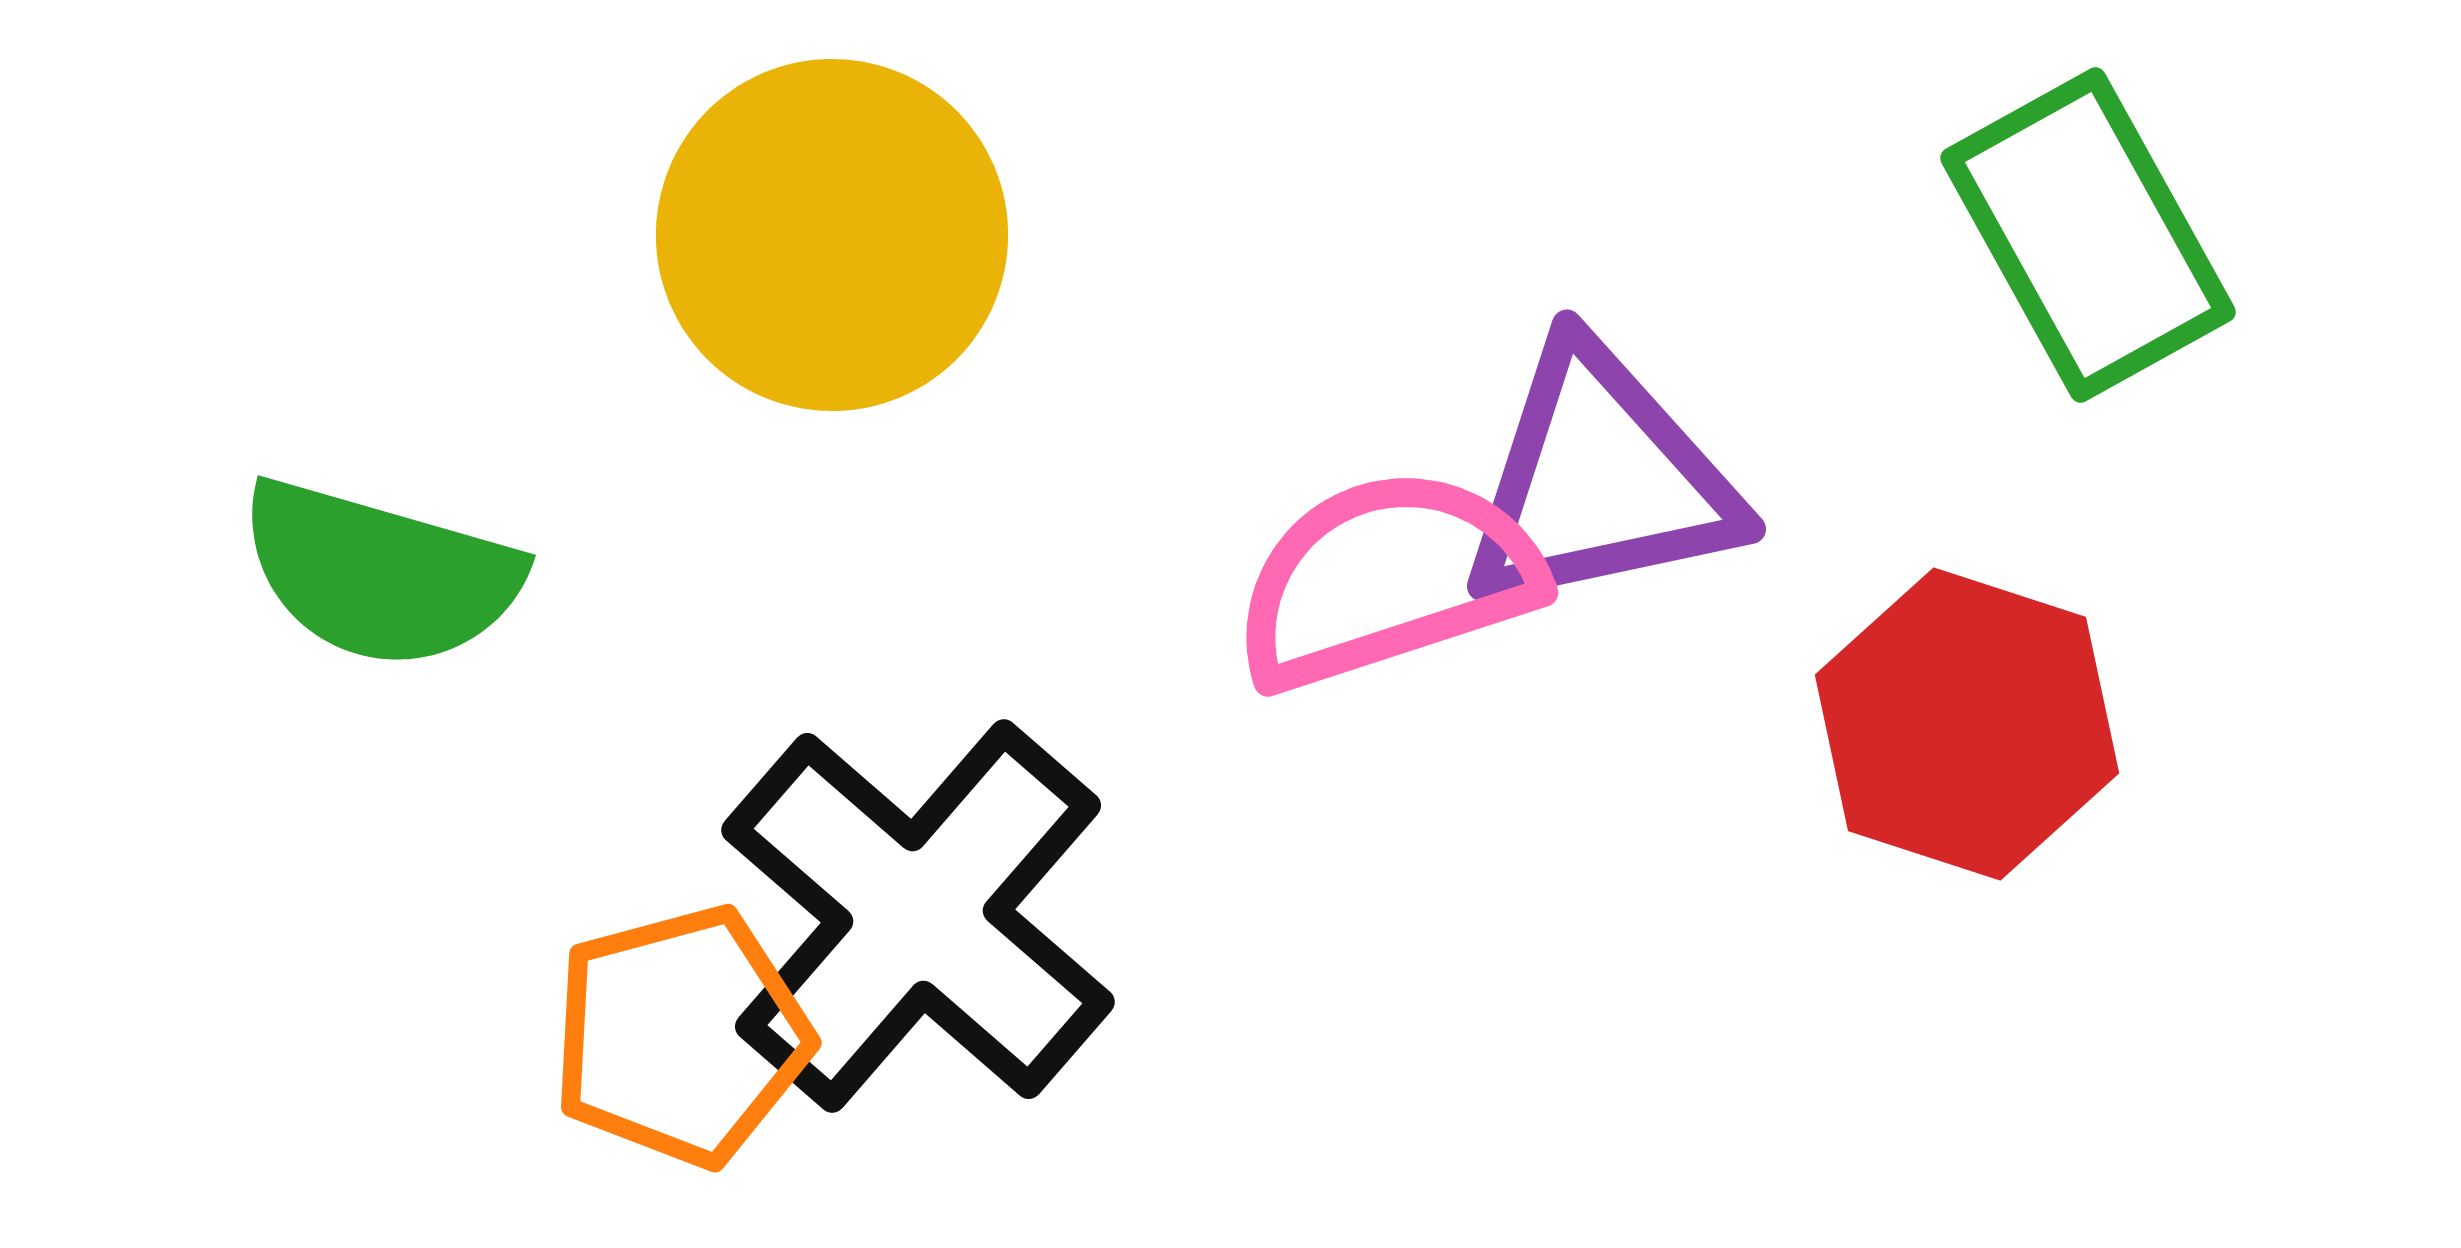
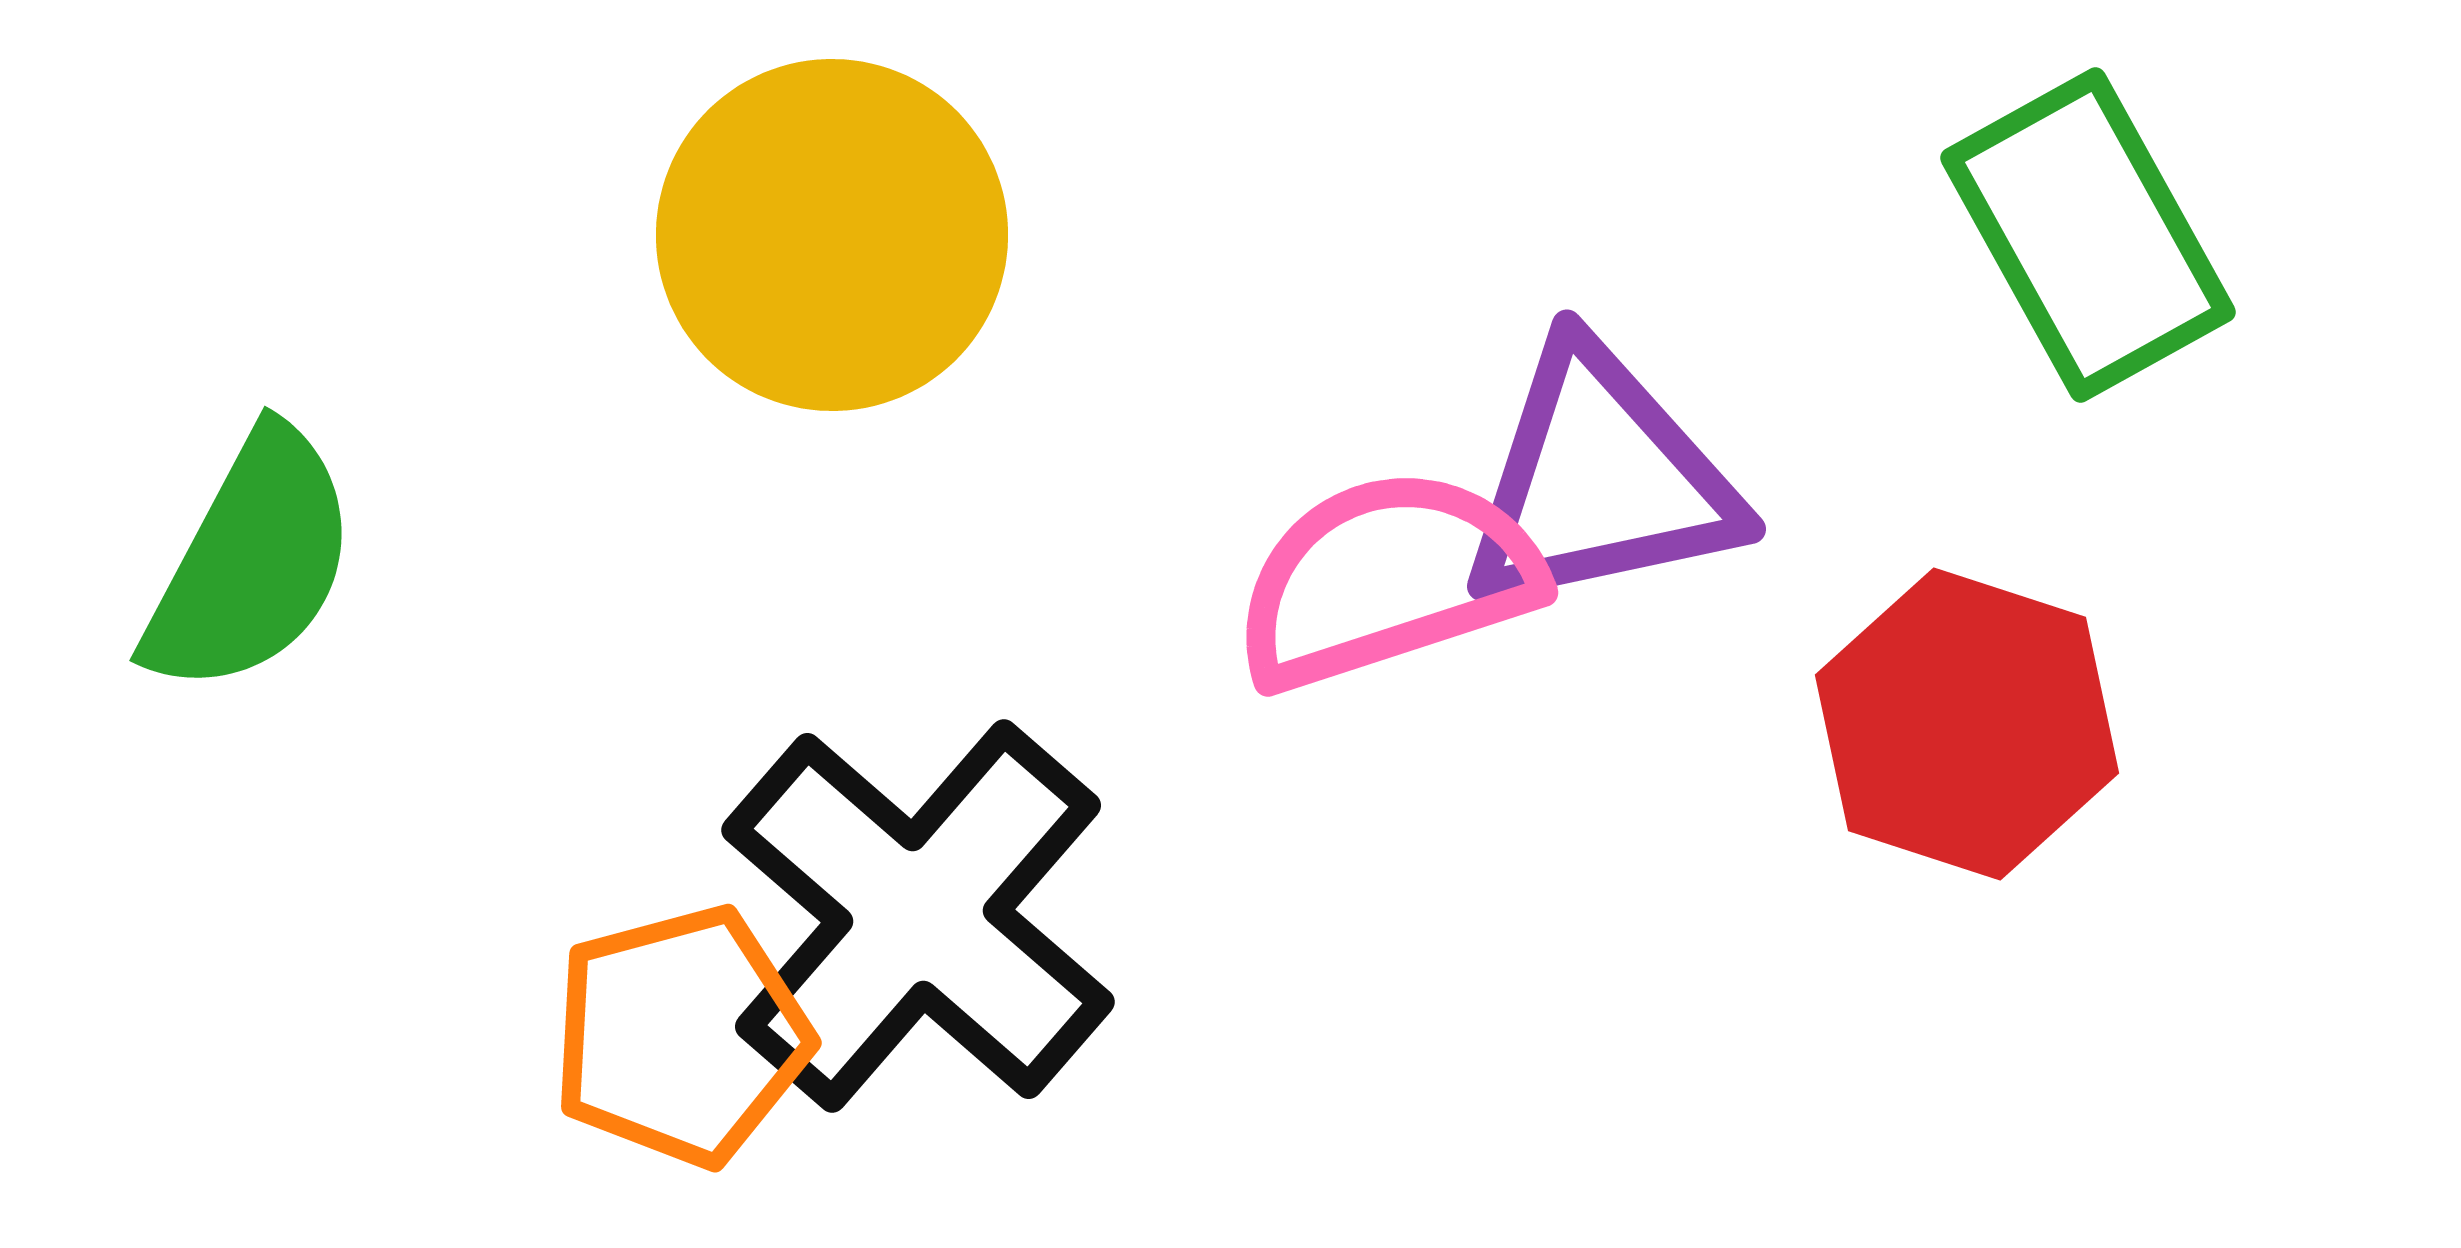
green semicircle: moved 129 px left, 12 px up; rotated 78 degrees counterclockwise
